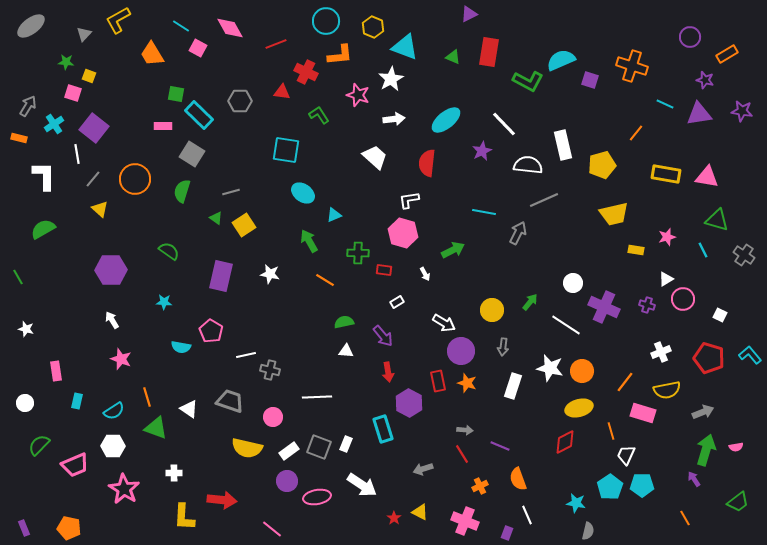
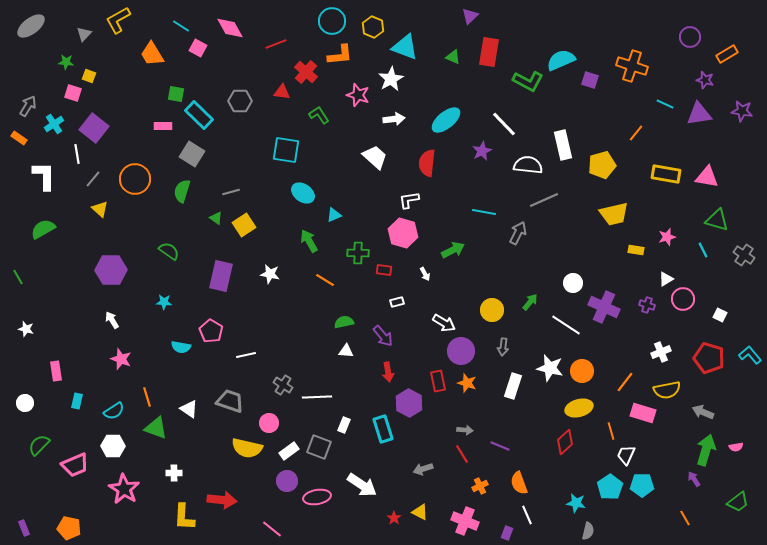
purple triangle at (469, 14): moved 1 px right, 2 px down; rotated 18 degrees counterclockwise
cyan circle at (326, 21): moved 6 px right
red cross at (306, 72): rotated 15 degrees clockwise
orange rectangle at (19, 138): rotated 21 degrees clockwise
white rectangle at (397, 302): rotated 16 degrees clockwise
gray cross at (270, 370): moved 13 px right, 15 px down; rotated 18 degrees clockwise
gray arrow at (703, 412): rotated 135 degrees counterclockwise
pink circle at (273, 417): moved 4 px left, 6 px down
red diamond at (565, 442): rotated 15 degrees counterclockwise
white rectangle at (346, 444): moved 2 px left, 19 px up
orange semicircle at (518, 479): moved 1 px right, 4 px down
